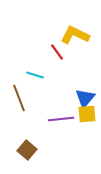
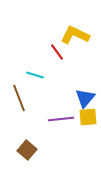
yellow square: moved 1 px right, 3 px down
